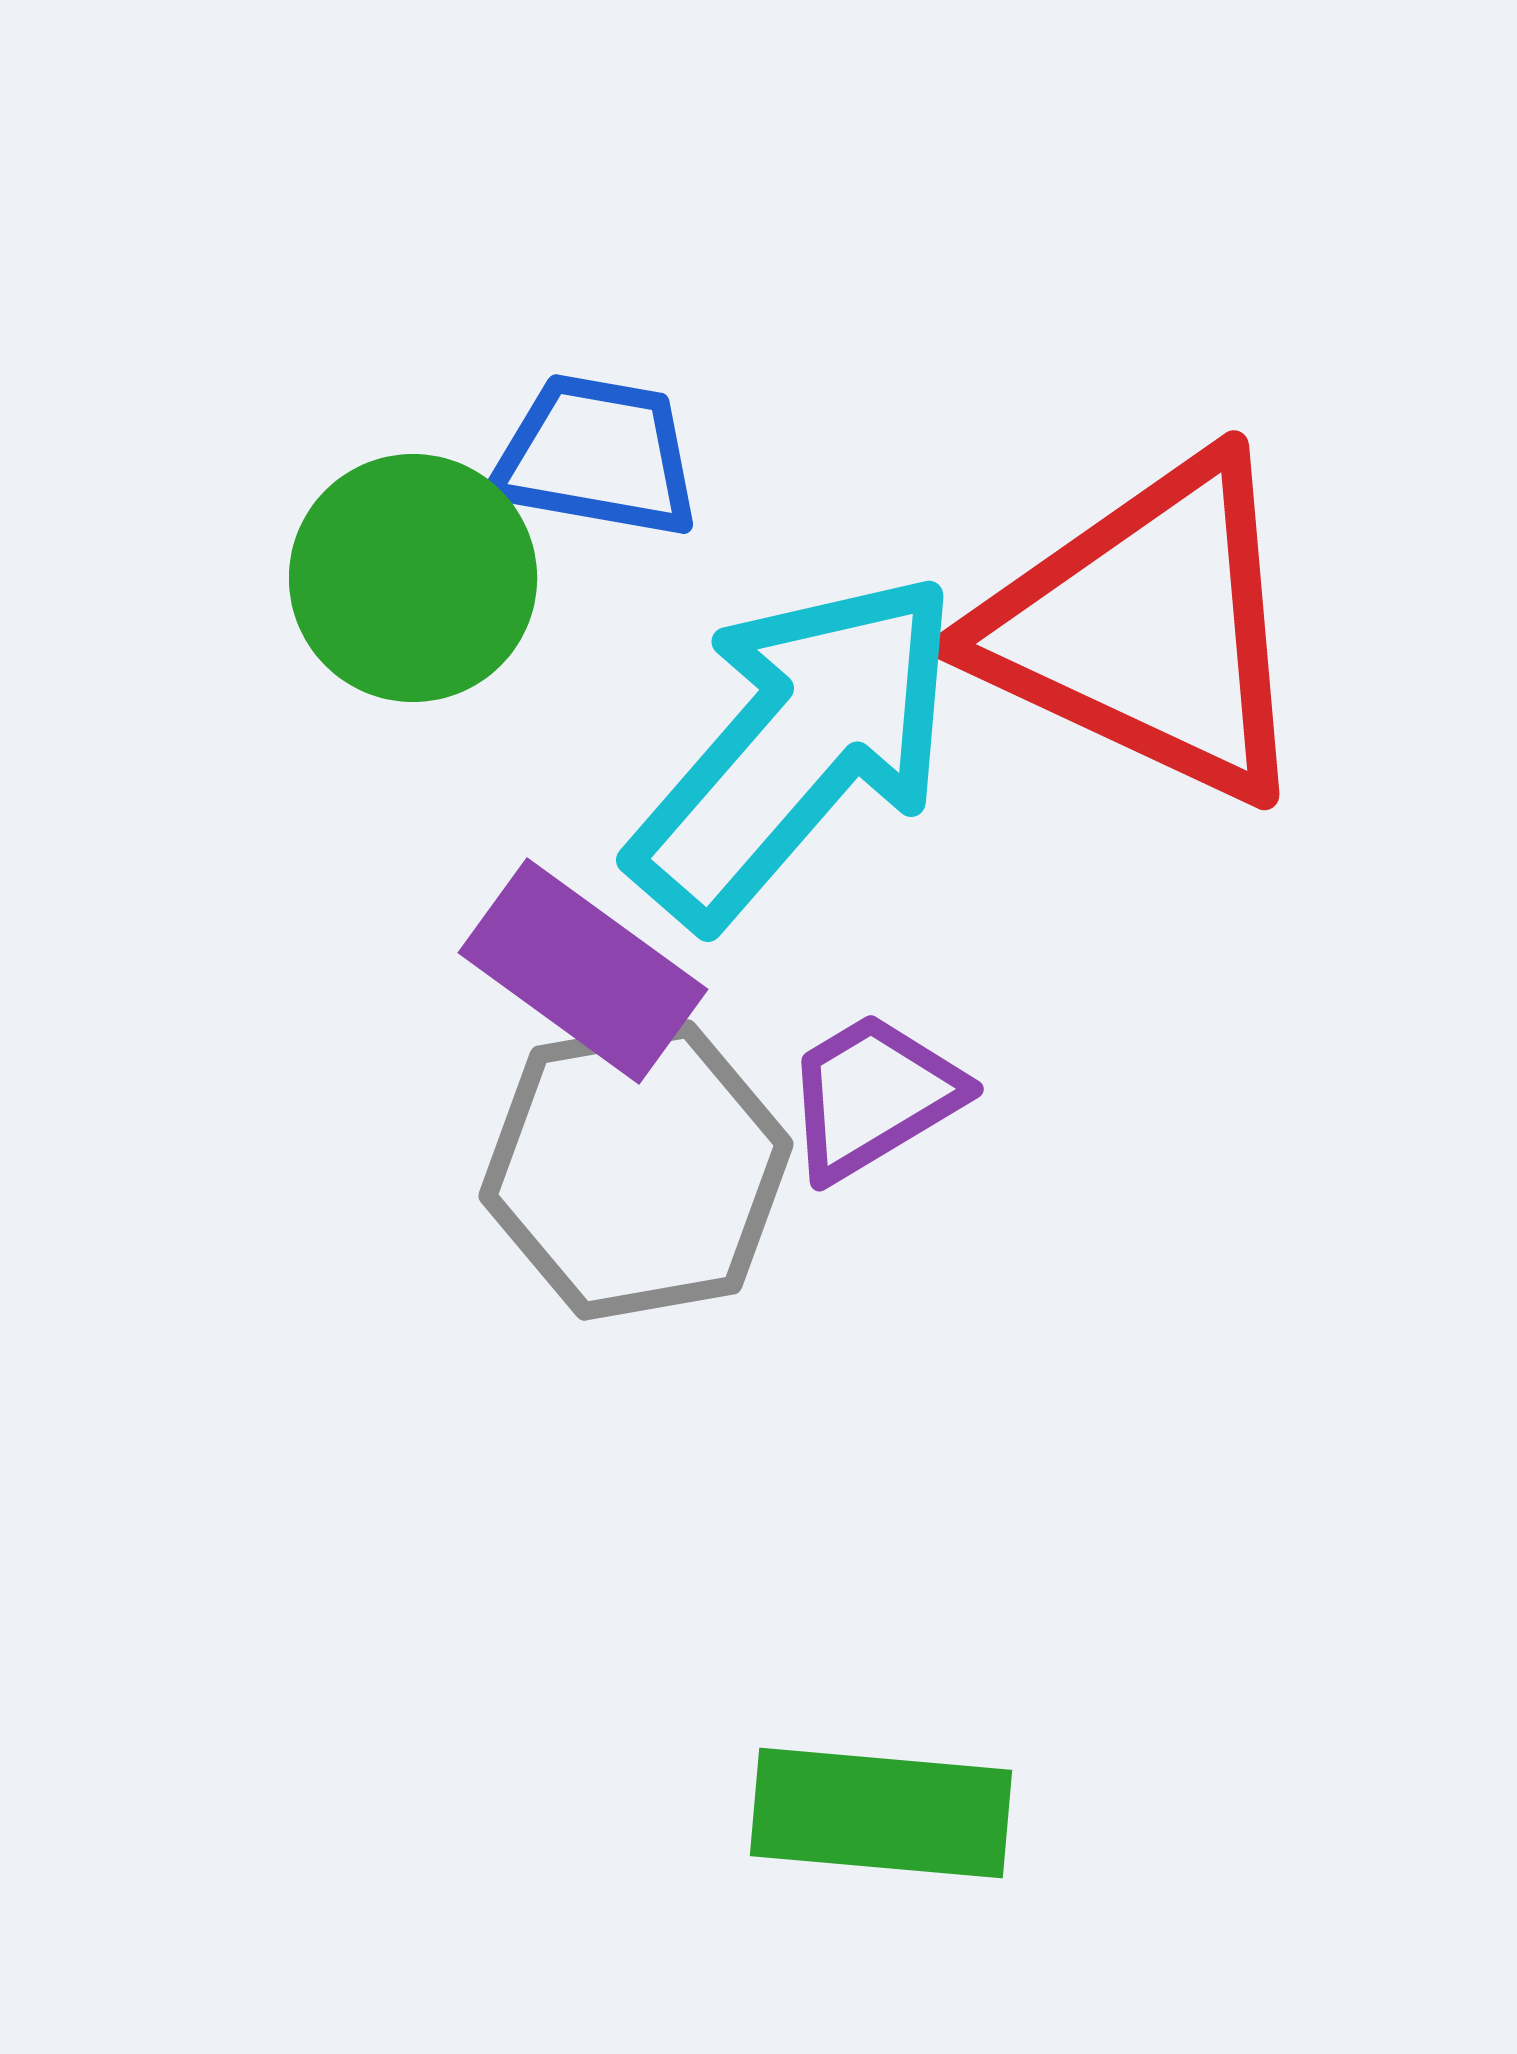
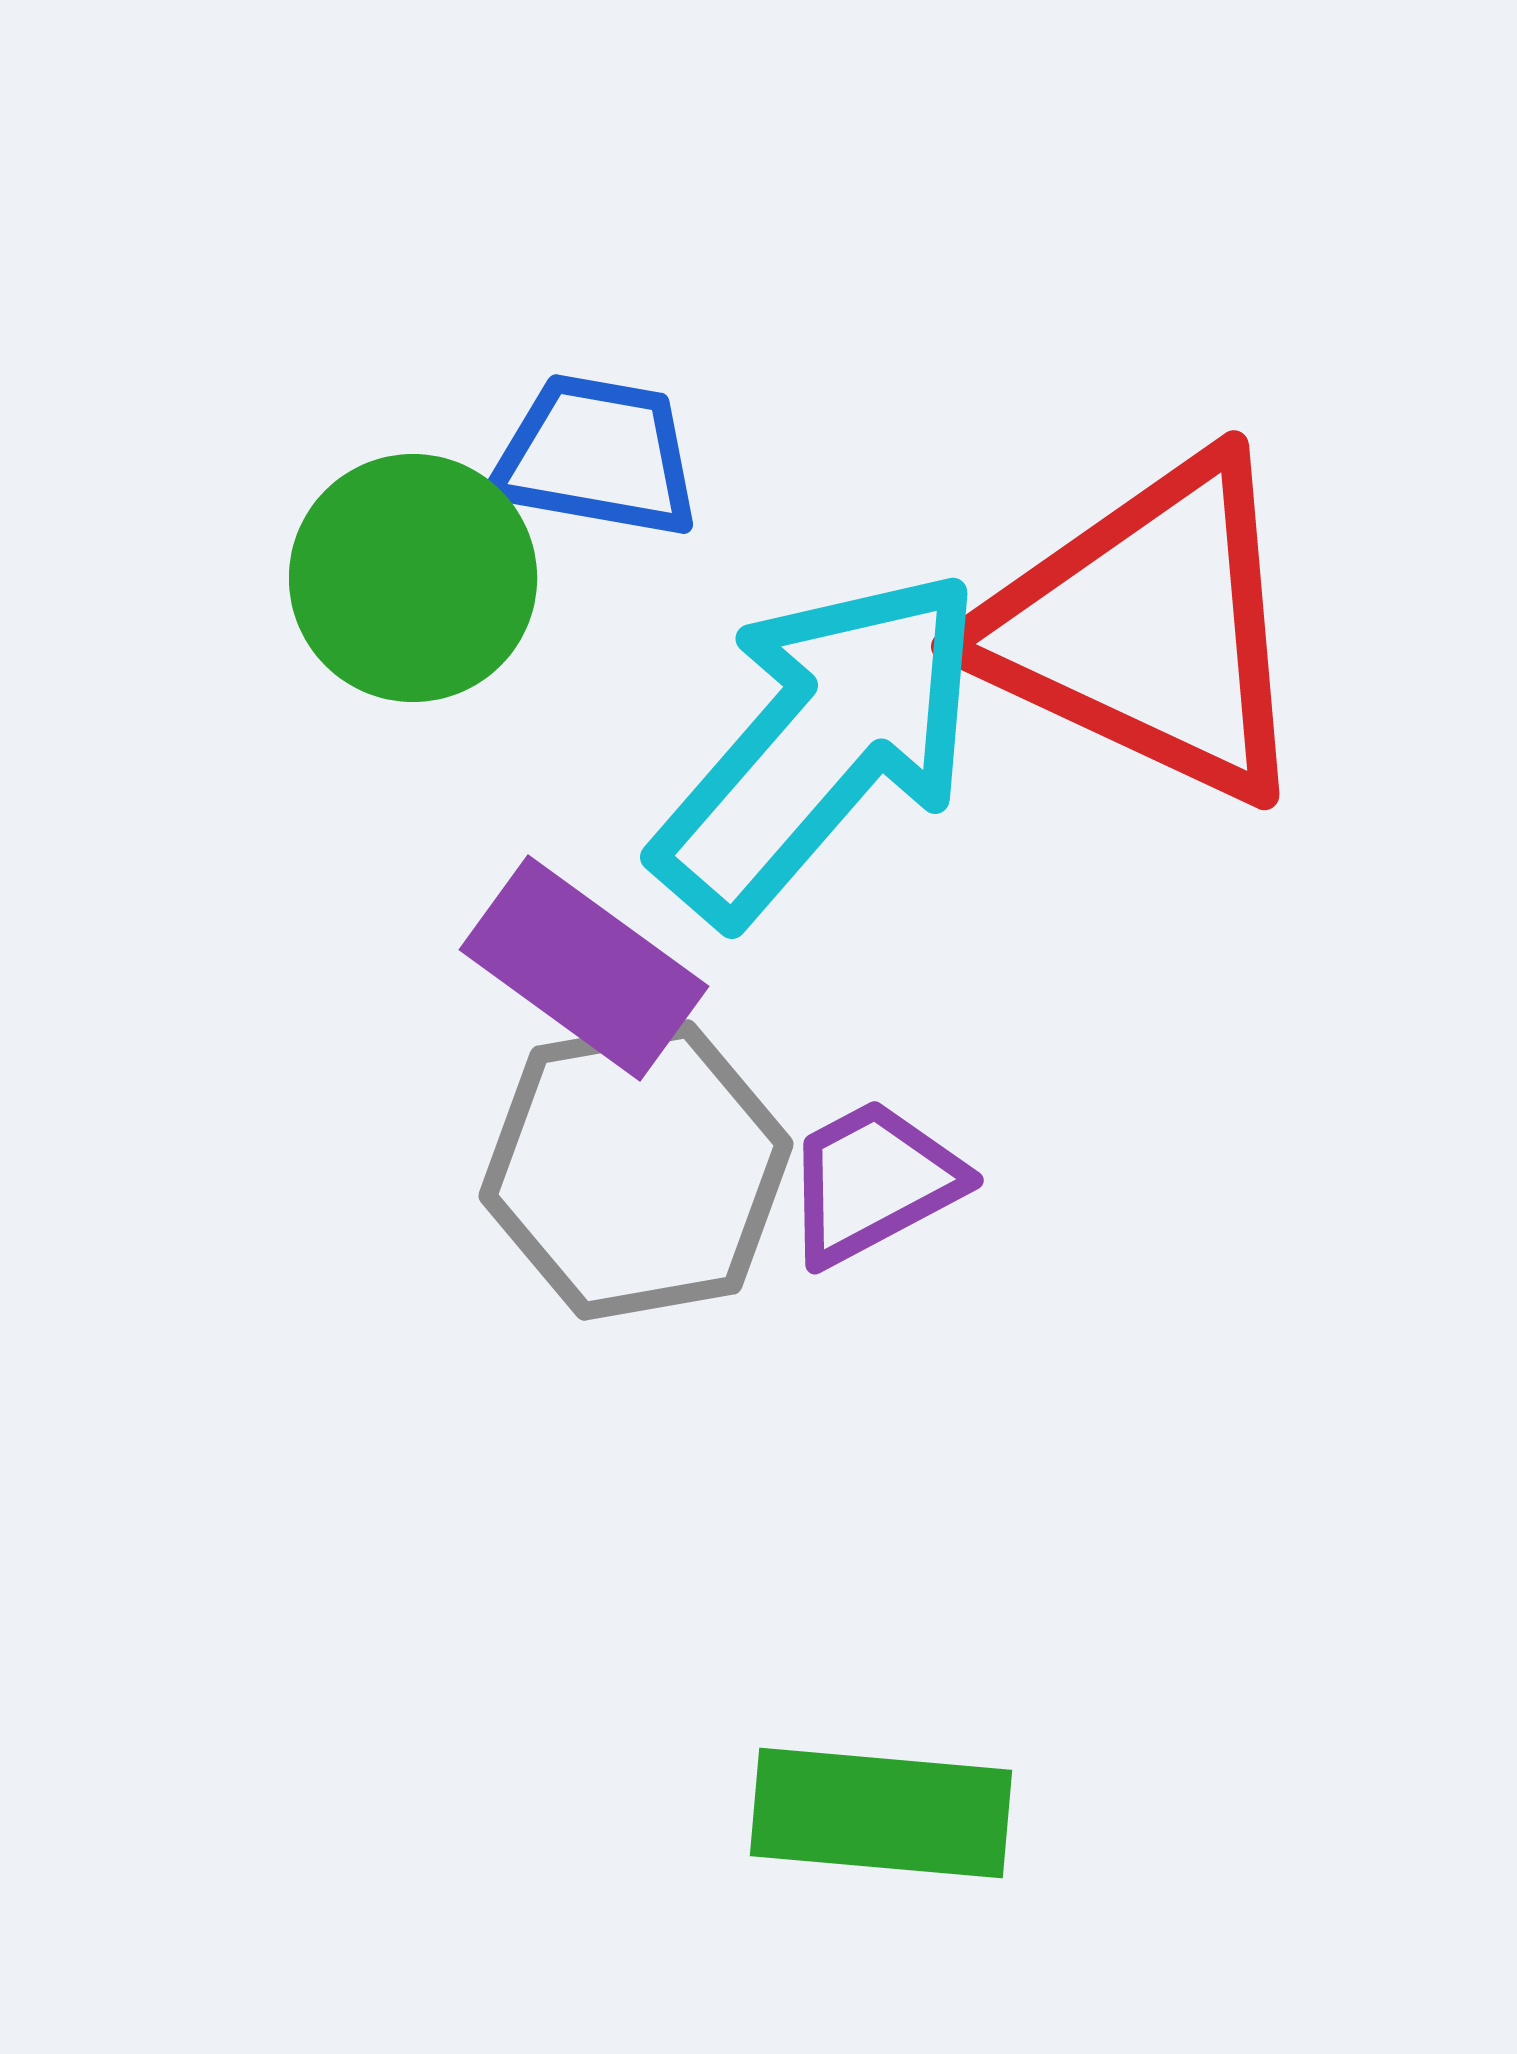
cyan arrow: moved 24 px right, 3 px up
purple rectangle: moved 1 px right, 3 px up
purple trapezoid: moved 86 px down; rotated 3 degrees clockwise
